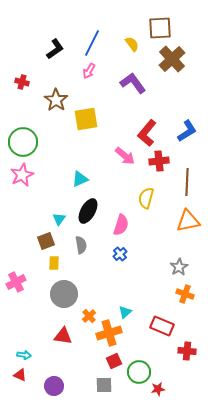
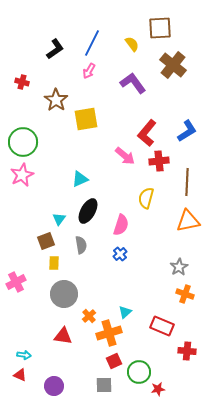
brown cross at (172, 59): moved 1 px right, 6 px down; rotated 8 degrees counterclockwise
